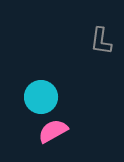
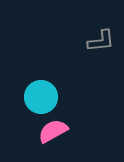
gray L-shape: rotated 104 degrees counterclockwise
